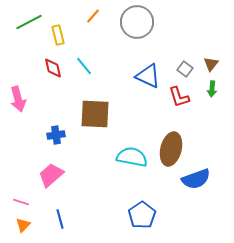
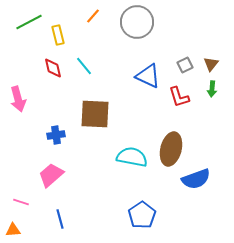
gray square: moved 4 px up; rotated 28 degrees clockwise
orange triangle: moved 10 px left, 5 px down; rotated 42 degrees clockwise
